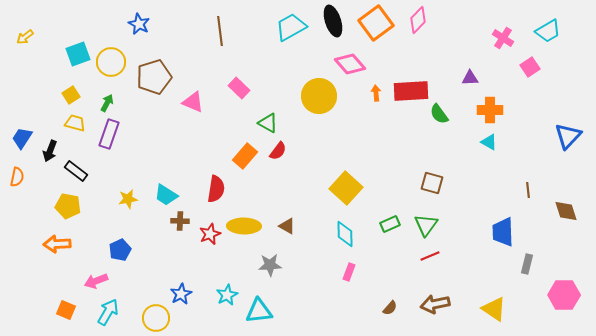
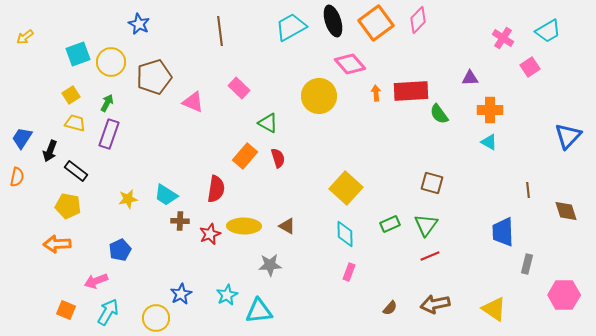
red semicircle at (278, 151): moved 7 px down; rotated 54 degrees counterclockwise
